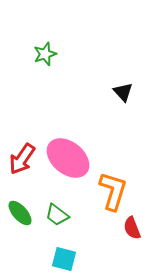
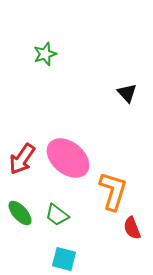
black triangle: moved 4 px right, 1 px down
